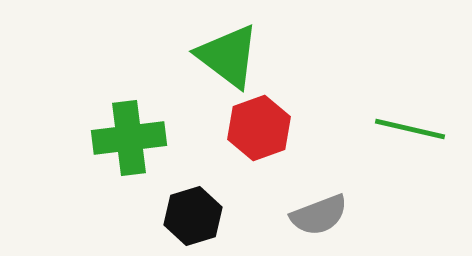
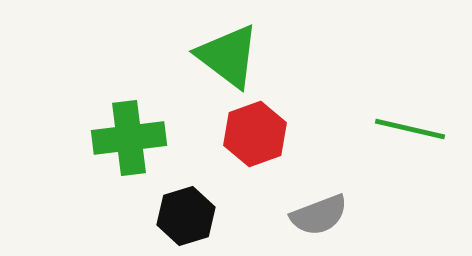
red hexagon: moved 4 px left, 6 px down
black hexagon: moved 7 px left
